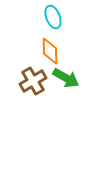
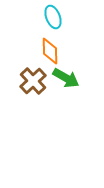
brown cross: rotated 12 degrees counterclockwise
